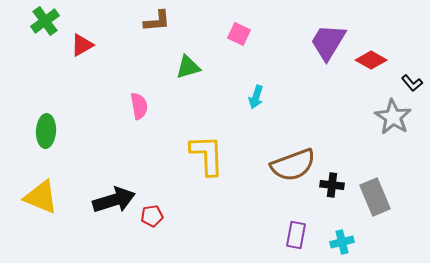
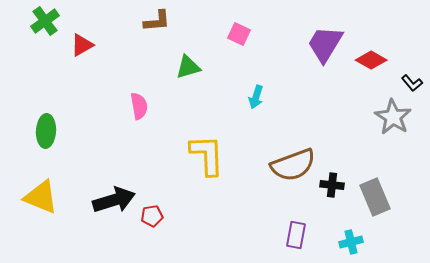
purple trapezoid: moved 3 px left, 2 px down
cyan cross: moved 9 px right
